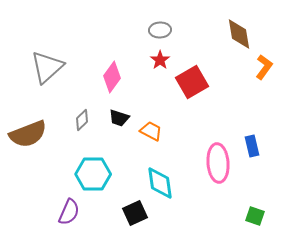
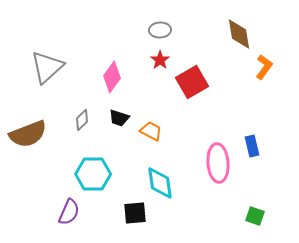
black square: rotated 20 degrees clockwise
